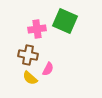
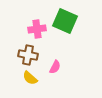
pink semicircle: moved 7 px right, 2 px up
